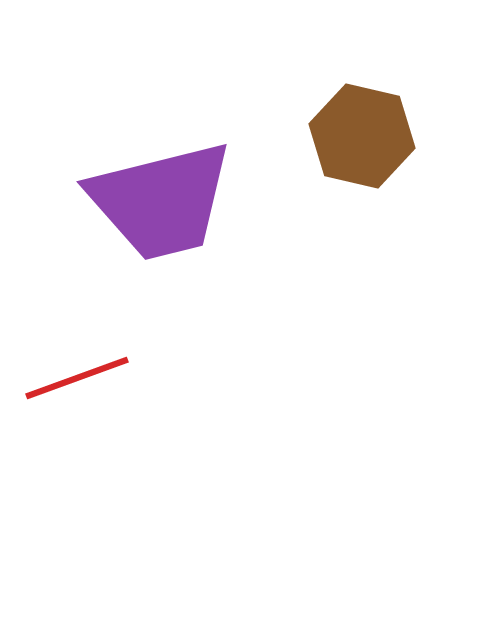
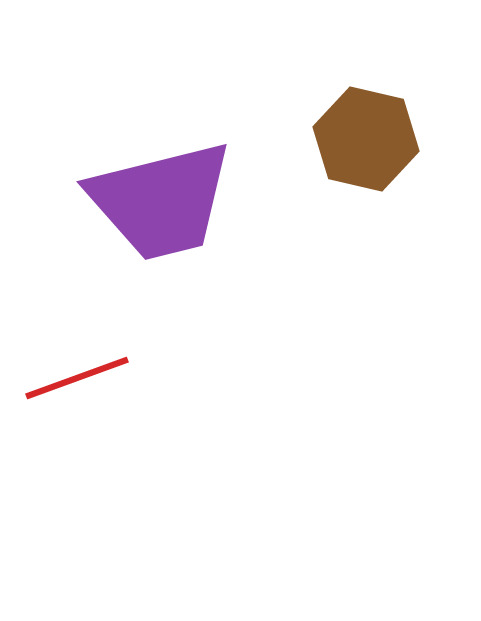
brown hexagon: moved 4 px right, 3 px down
